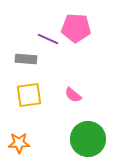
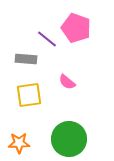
pink pentagon: rotated 16 degrees clockwise
purple line: moved 1 px left; rotated 15 degrees clockwise
pink semicircle: moved 6 px left, 13 px up
green circle: moved 19 px left
